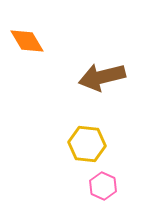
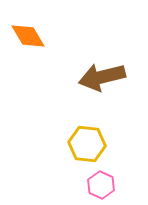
orange diamond: moved 1 px right, 5 px up
pink hexagon: moved 2 px left, 1 px up
